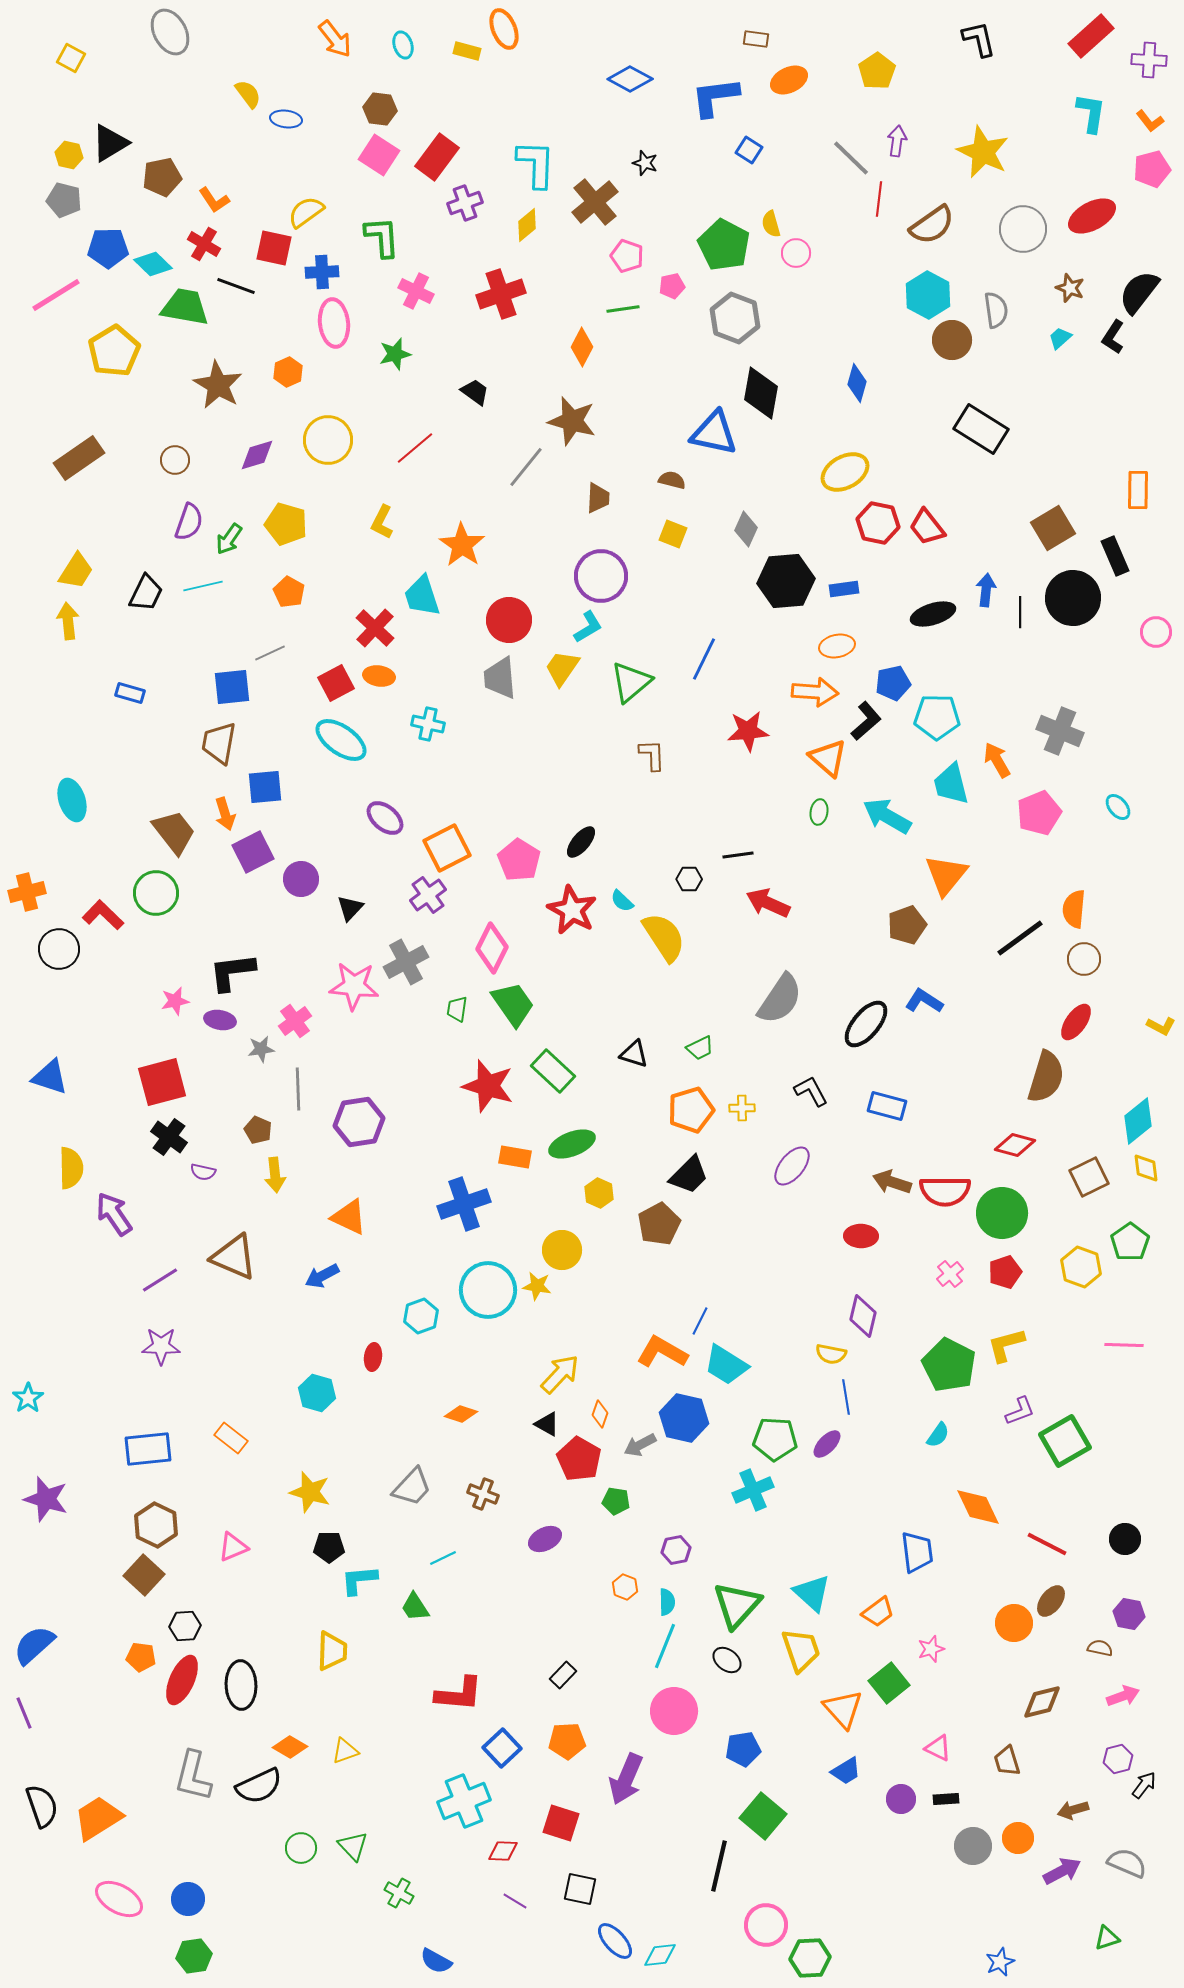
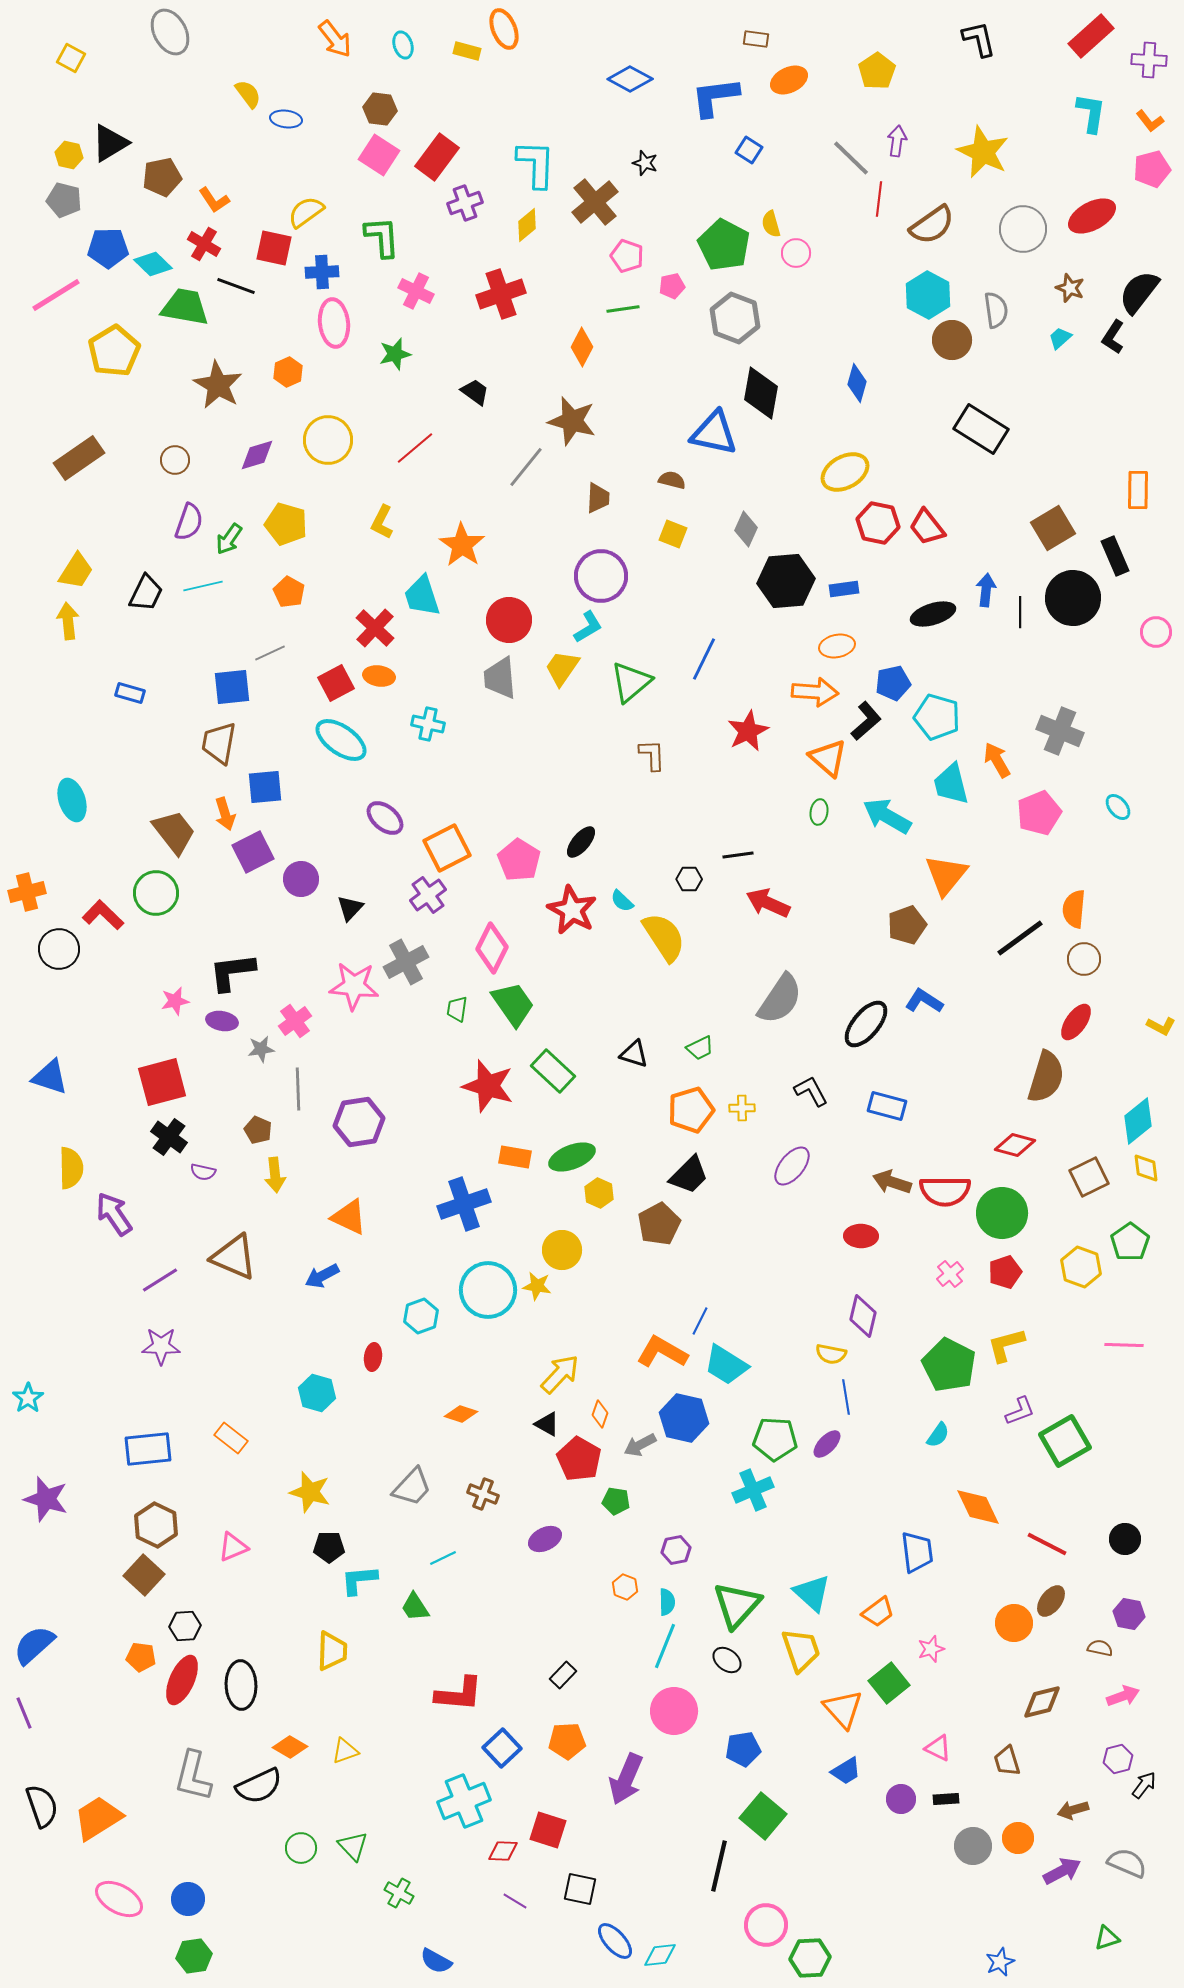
cyan pentagon at (937, 717): rotated 15 degrees clockwise
red star at (748, 731): rotated 21 degrees counterclockwise
purple ellipse at (220, 1020): moved 2 px right, 1 px down
green ellipse at (572, 1144): moved 13 px down
red square at (561, 1823): moved 13 px left, 7 px down
